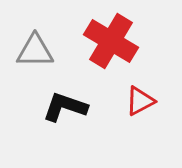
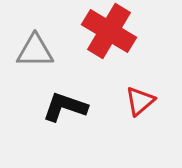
red cross: moved 2 px left, 10 px up
red triangle: rotated 12 degrees counterclockwise
